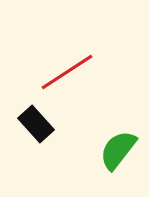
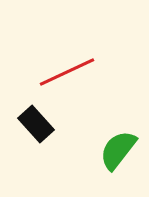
red line: rotated 8 degrees clockwise
